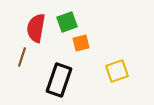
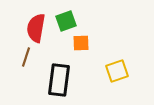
green square: moved 1 px left, 1 px up
orange square: rotated 12 degrees clockwise
brown line: moved 4 px right
black rectangle: rotated 12 degrees counterclockwise
